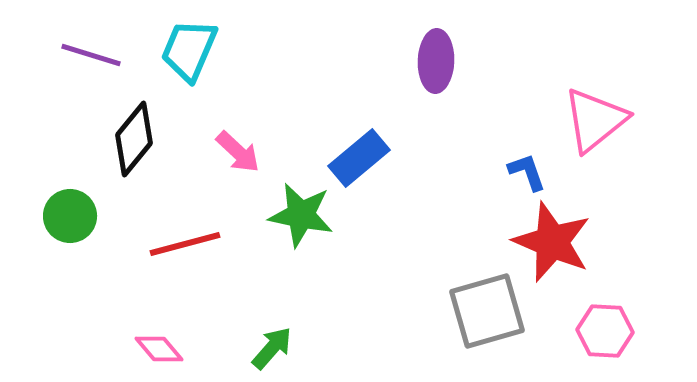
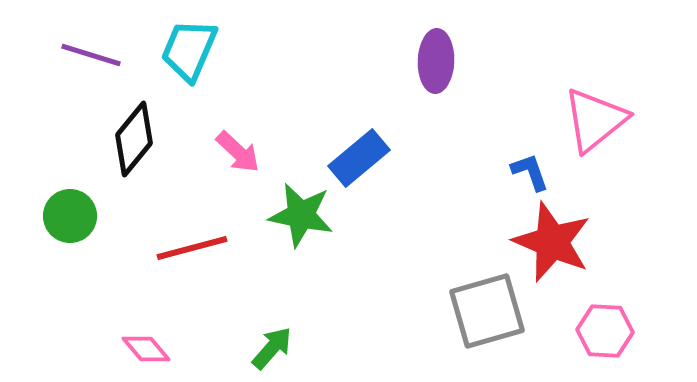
blue L-shape: moved 3 px right
red line: moved 7 px right, 4 px down
pink diamond: moved 13 px left
